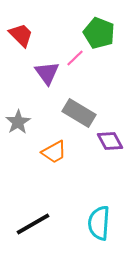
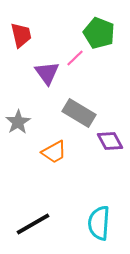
red trapezoid: rotated 32 degrees clockwise
